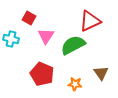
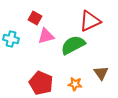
red square: moved 6 px right
pink triangle: rotated 42 degrees clockwise
red pentagon: moved 1 px left, 9 px down
